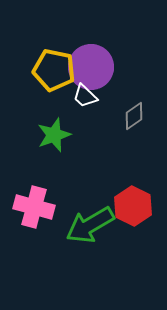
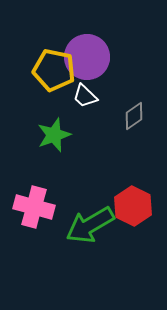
purple circle: moved 4 px left, 10 px up
